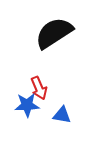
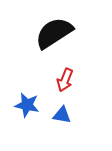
red arrow: moved 26 px right, 8 px up; rotated 45 degrees clockwise
blue star: rotated 15 degrees clockwise
